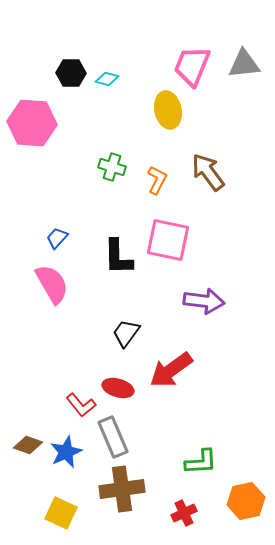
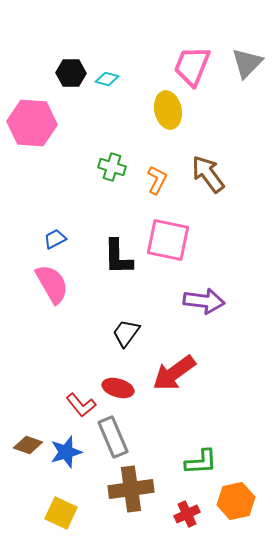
gray triangle: moved 3 px right, 1 px up; rotated 40 degrees counterclockwise
brown arrow: moved 2 px down
blue trapezoid: moved 2 px left, 1 px down; rotated 20 degrees clockwise
red arrow: moved 3 px right, 3 px down
blue star: rotated 8 degrees clockwise
brown cross: moved 9 px right
orange hexagon: moved 10 px left
red cross: moved 3 px right, 1 px down
